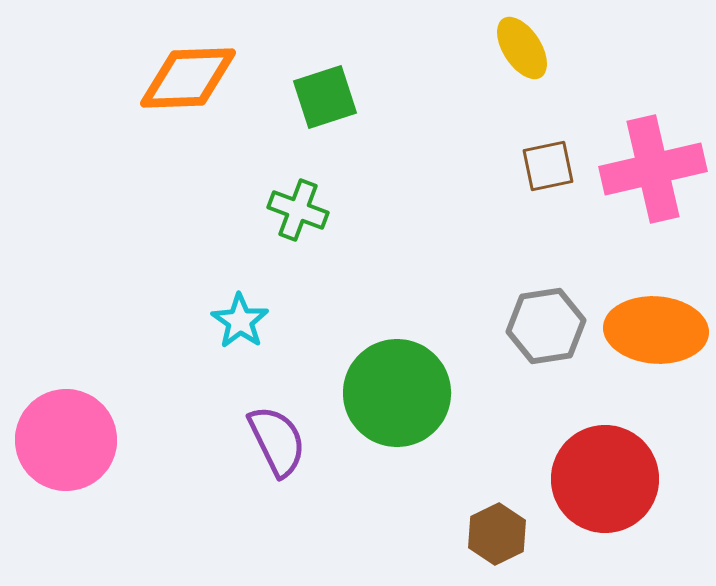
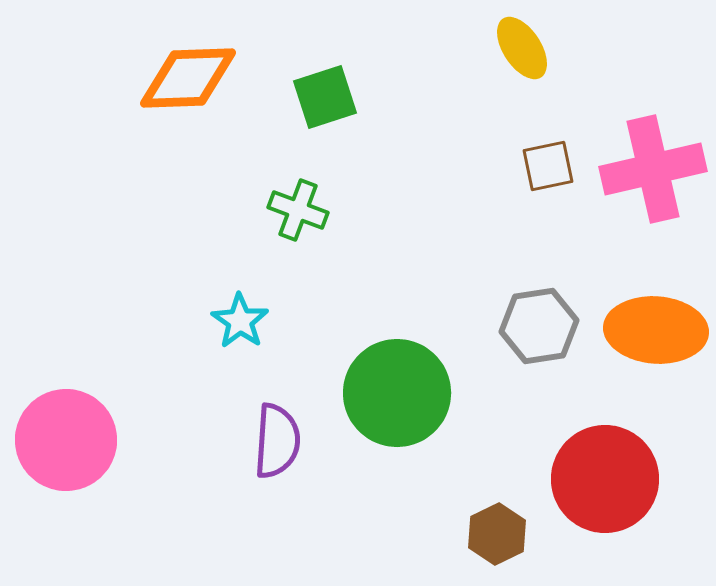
gray hexagon: moved 7 px left
purple semicircle: rotated 30 degrees clockwise
